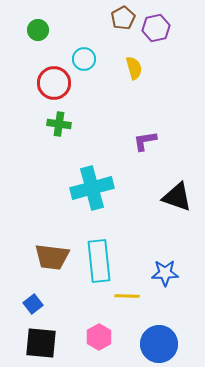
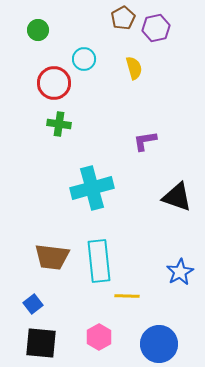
blue star: moved 15 px right, 1 px up; rotated 28 degrees counterclockwise
